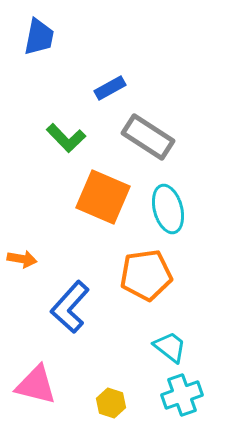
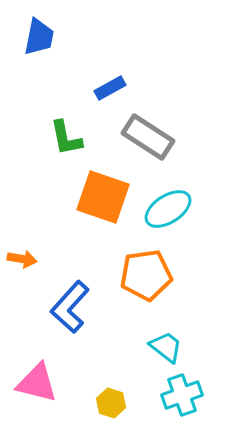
green L-shape: rotated 33 degrees clockwise
orange square: rotated 4 degrees counterclockwise
cyan ellipse: rotated 72 degrees clockwise
cyan trapezoid: moved 4 px left
pink triangle: moved 1 px right, 2 px up
